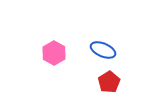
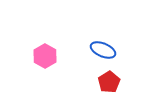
pink hexagon: moved 9 px left, 3 px down
